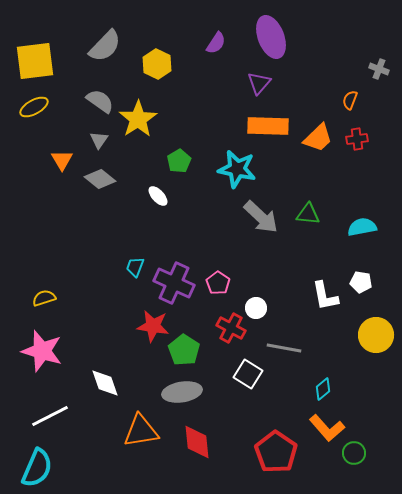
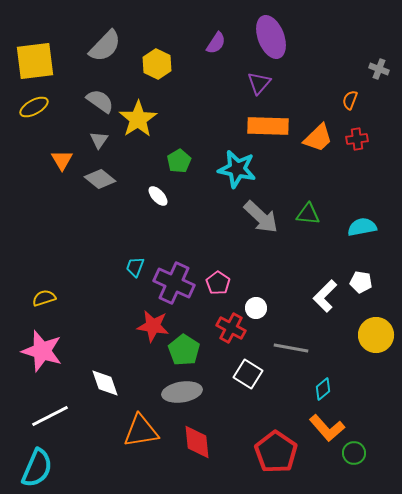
white L-shape at (325, 296): rotated 56 degrees clockwise
gray line at (284, 348): moved 7 px right
